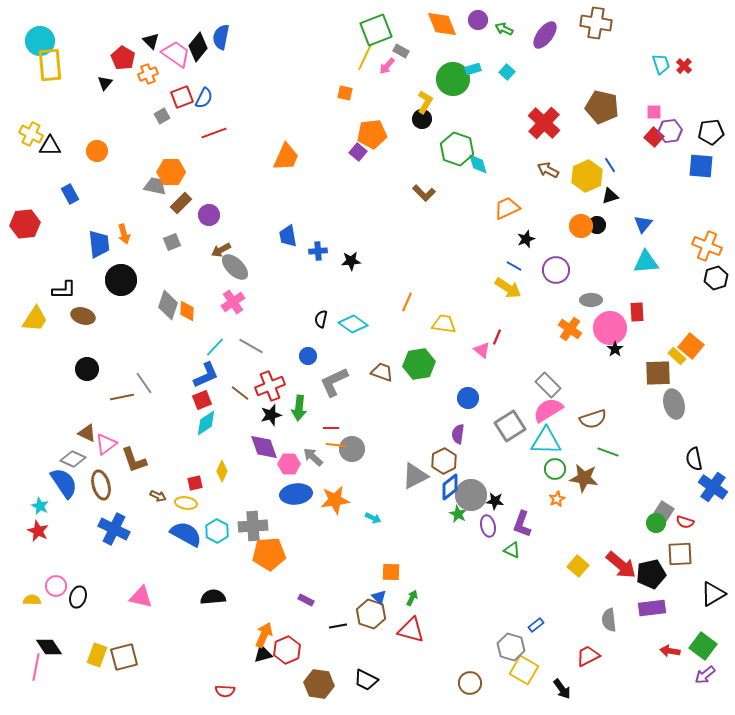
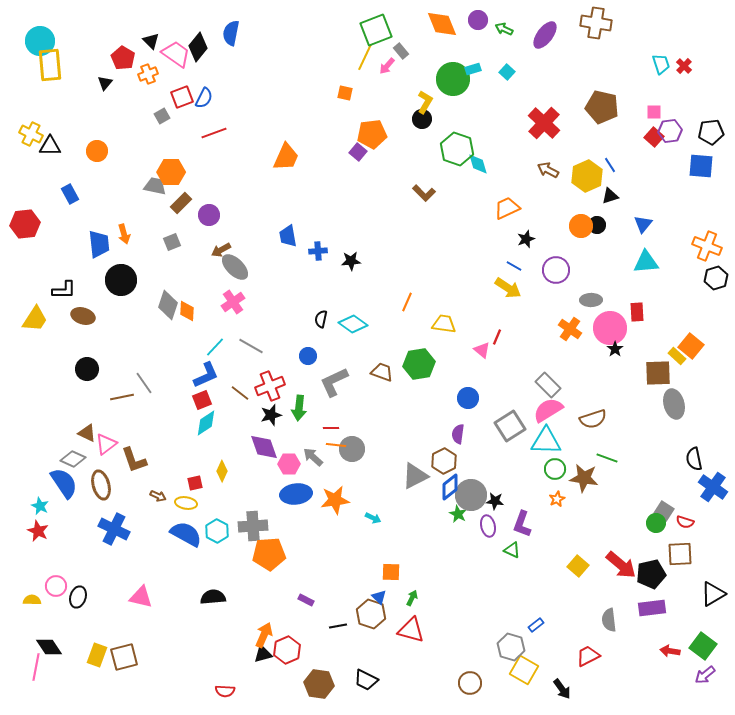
blue semicircle at (221, 37): moved 10 px right, 4 px up
gray rectangle at (401, 51): rotated 21 degrees clockwise
green line at (608, 452): moved 1 px left, 6 px down
